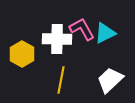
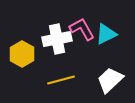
cyan triangle: moved 1 px right, 1 px down
white cross: rotated 12 degrees counterclockwise
yellow line: rotated 64 degrees clockwise
